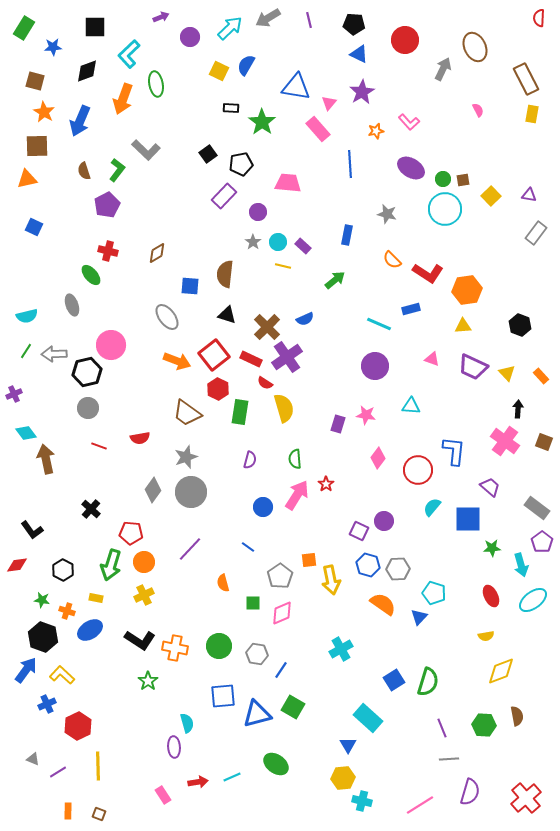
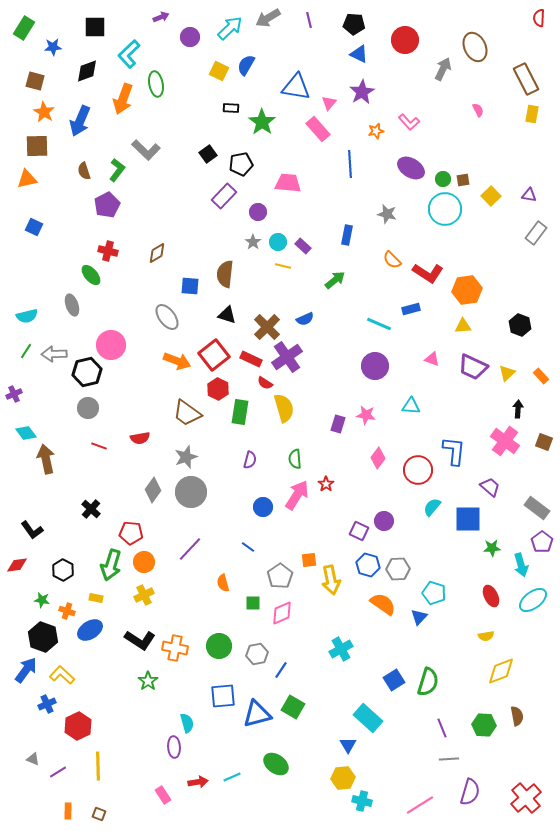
yellow triangle at (507, 373): rotated 30 degrees clockwise
gray hexagon at (257, 654): rotated 20 degrees counterclockwise
